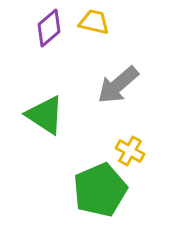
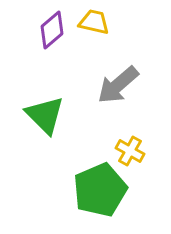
purple diamond: moved 3 px right, 2 px down
green triangle: rotated 12 degrees clockwise
